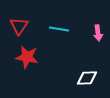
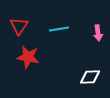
cyan line: rotated 18 degrees counterclockwise
red star: moved 1 px right
white diamond: moved 3 px right, 1 px up
